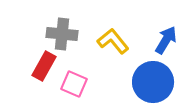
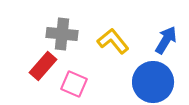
red rectangle: moved 1 px left; rotated 12 degrees clockwise
